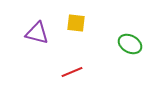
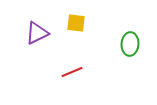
purple triangle: rotated 40 degrees counterclockwise
green ellipse: rotated 65 degrees clockwise
